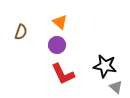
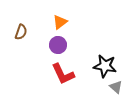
orange triangle: rotated 42 degrees clockwise
purple circle: moved 1 px right
